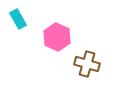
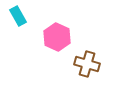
cyan rectangle: moved 3 px up
